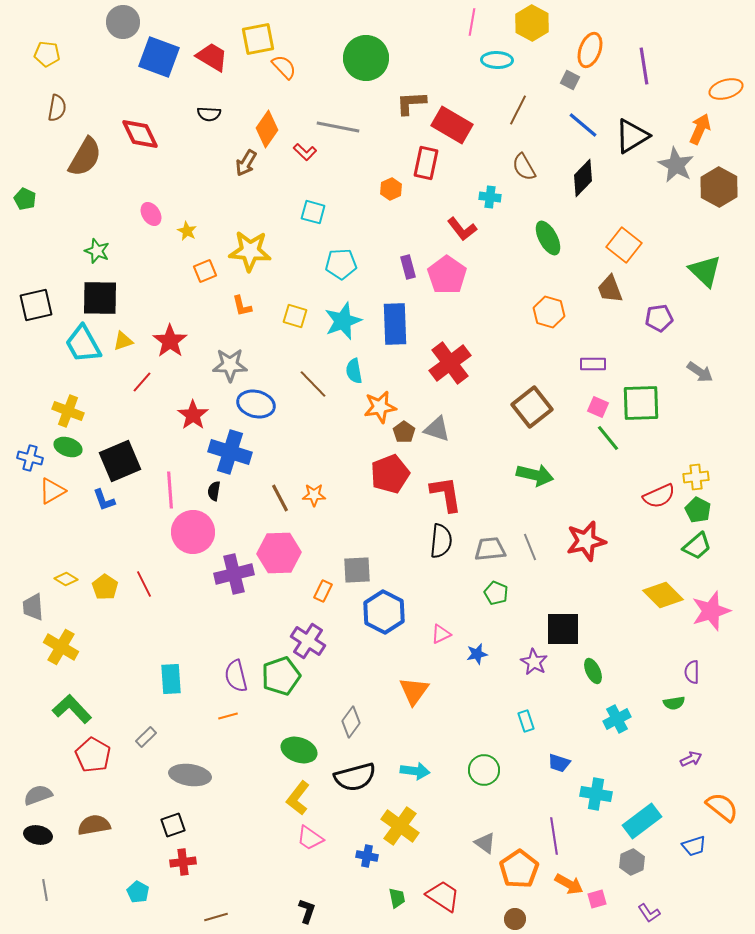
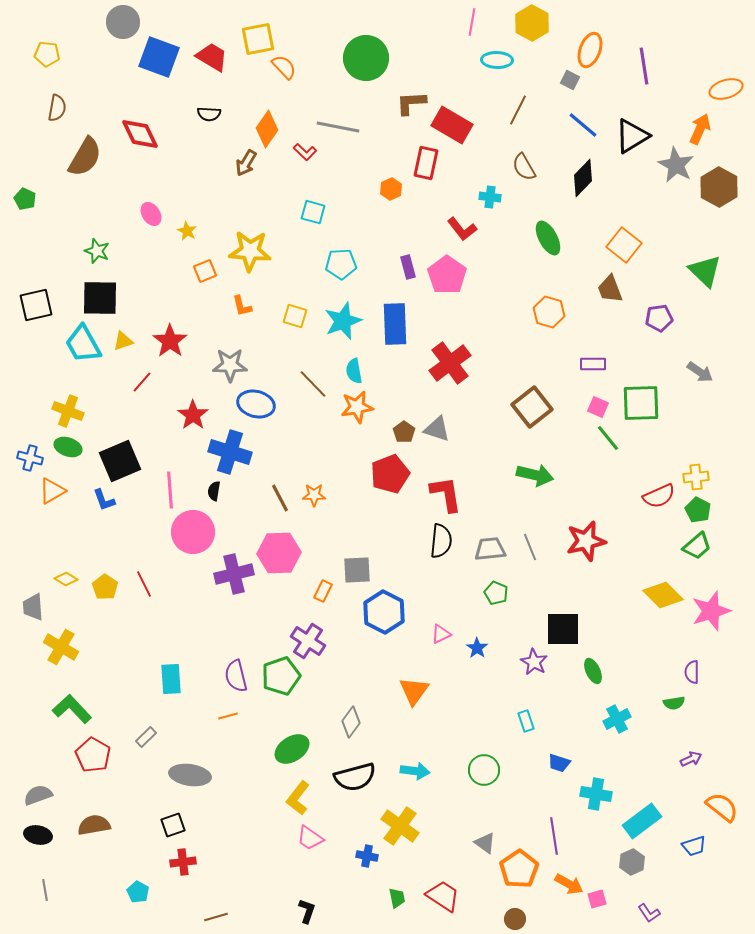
orange star at (380, 407): moved 23 px left
blue star at (477, 654): moved 6 px up; rotated 25 degrees counterclockwise
green ellipse at (299, 750): moved 7 px left, 1 px up; rotated 52 degrees counterclockwise
